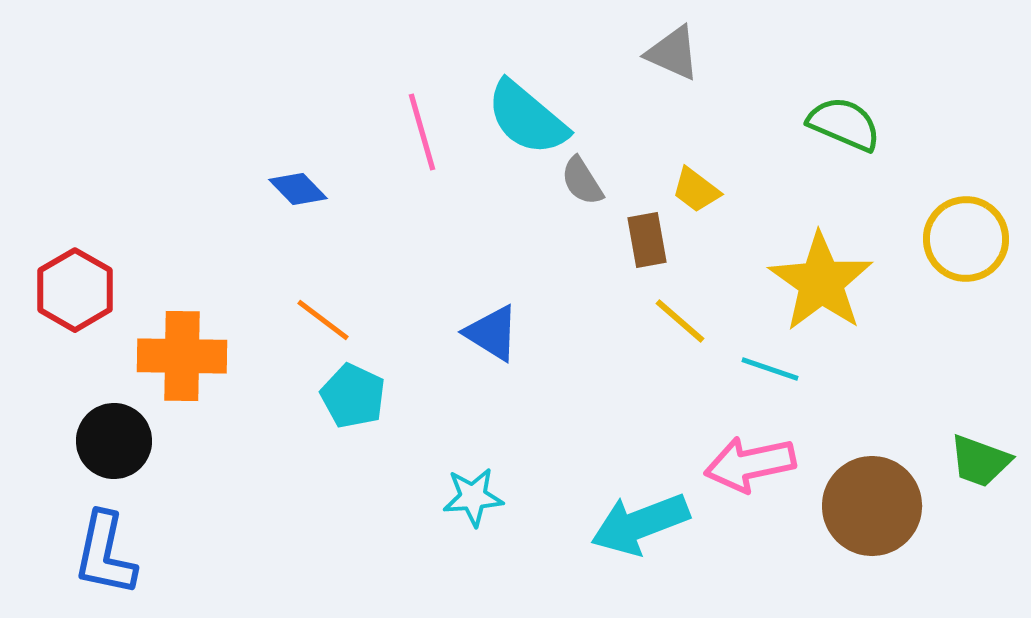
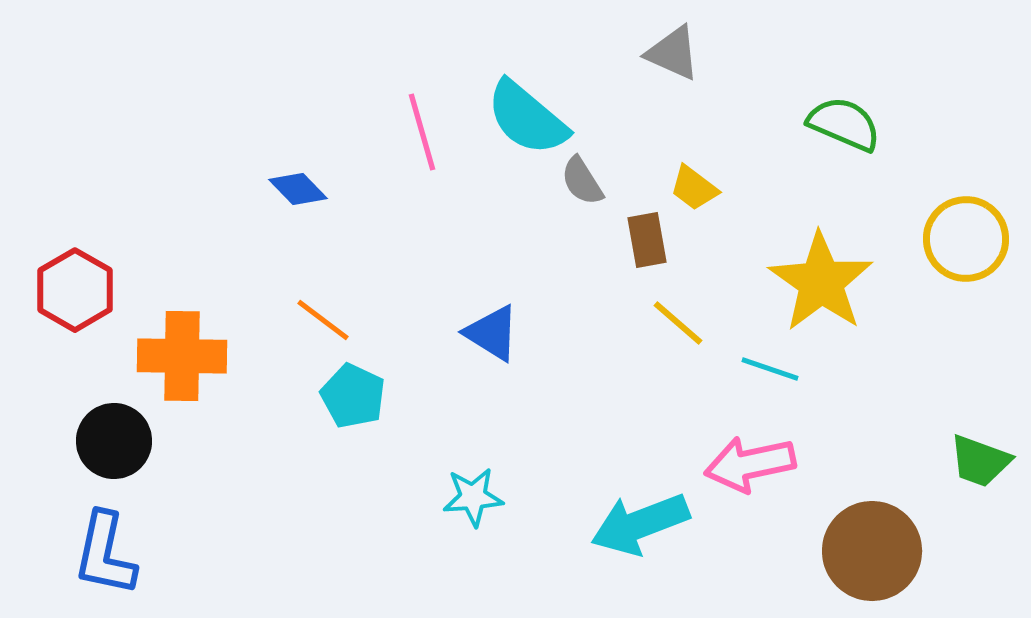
yellow trapezoid: moved 2 px left, 2 px up
yellow line: moved 2 px left, 2 px down
brown circle: moved 45 px down
